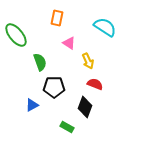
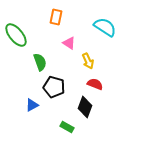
orange rectangle: moved 1 px left, 1 px up
black pentagon: rotated 15 degrees clockwise
